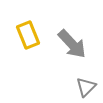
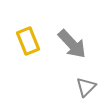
yellow rectangle: moved 6 px down
